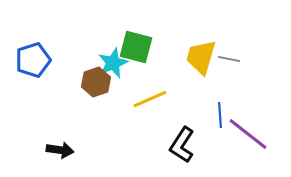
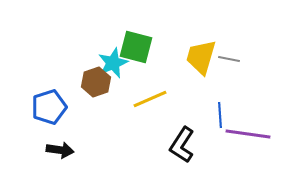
blue pentagon: moved 16 px right, 47 px down
purple line: rotated 30 degrees counterclockwise
